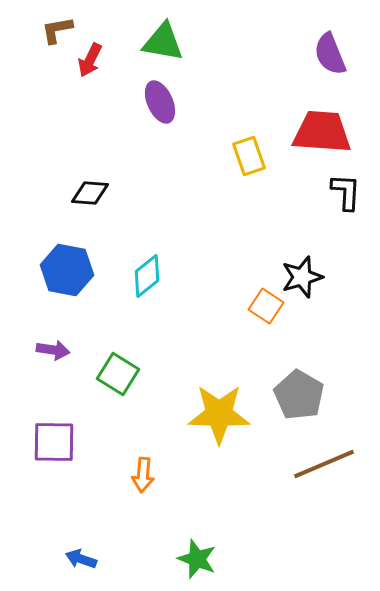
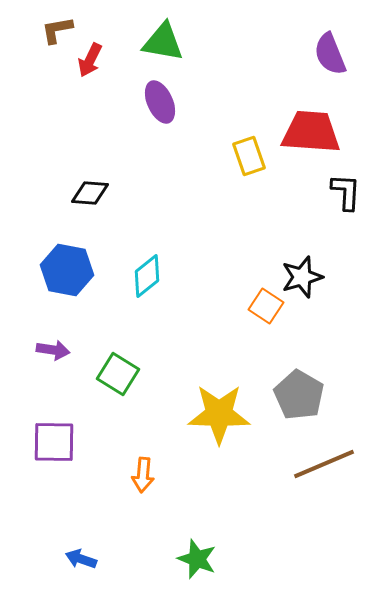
red trapezoid: moved 11 px left
